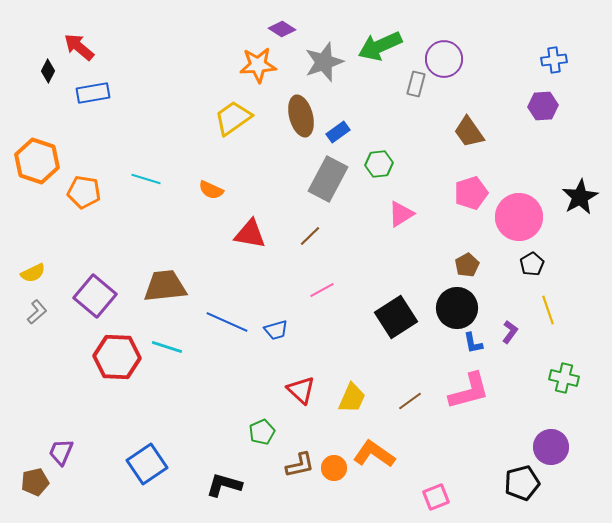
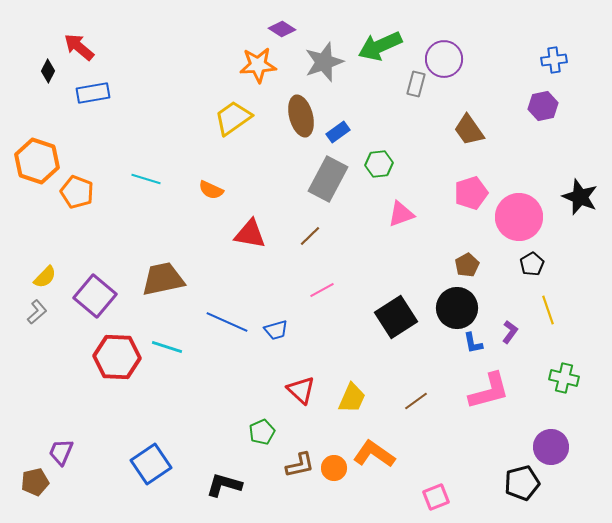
purple hexagon at (543, 106): rotated 8 degrees counterclockwise
brown trapezoid at (469, 132): moved 2 px up
orange pentagon at (84, 192): moved 7 px left; rotated 12 degrees clockwise
black star at (580, 197): rotated 21 degrees counterclockwise
pink triangle at (401, 214): rotated 12 degrees clockwise
yellow semicircle at (33, 273): moved 12 px right, 4 px down; rotated 20 degrees counterclockwise
brown trapezoid at (165, 286): moved 2 px left, 7 px up; rotated 6 degrees counterclockwise
pink L-shape at (469, 391): moved 20 px right
brown line at (410, 401): moved 6 px right
blue square at (147, 464): moved 4 px right
